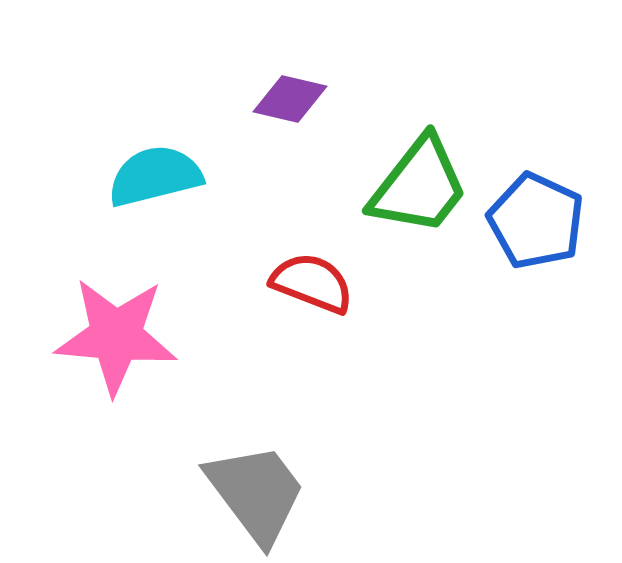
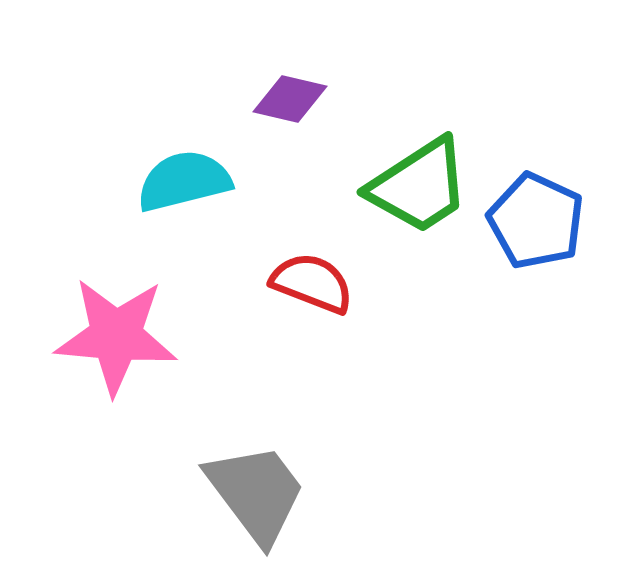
cyan semicircle: moved 29 px right, 5 px down
green trapezoid: rotated 19 degrees clockwise
